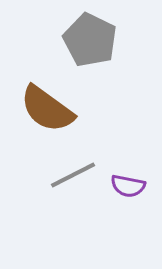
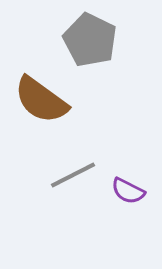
brown semicircle: moved 6 px left, 9 px up
purple semicircle: moved 5 px down; rotated 16 degrees clockwise
